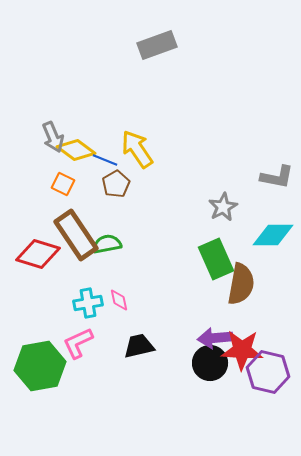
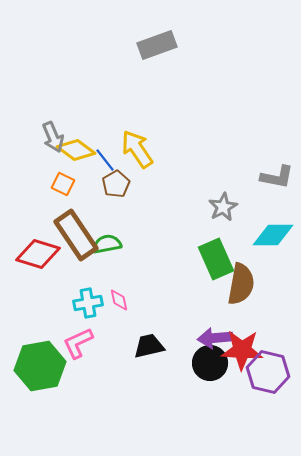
blue line: rotated 30 degrees clockwise
black trapezoid: moved 10 px right
